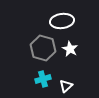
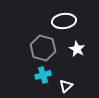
white ellipse: moved 2 px right
white star: moved 7 px right
cyan cross: moved 4 px up
